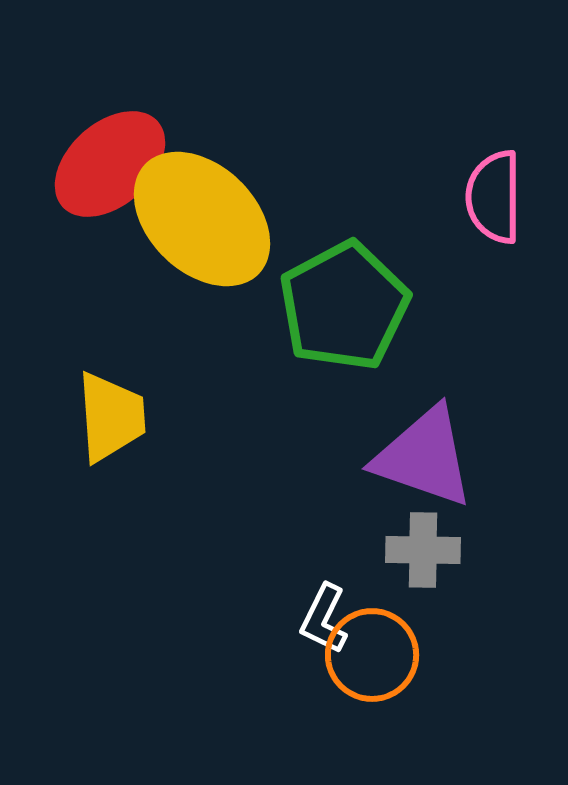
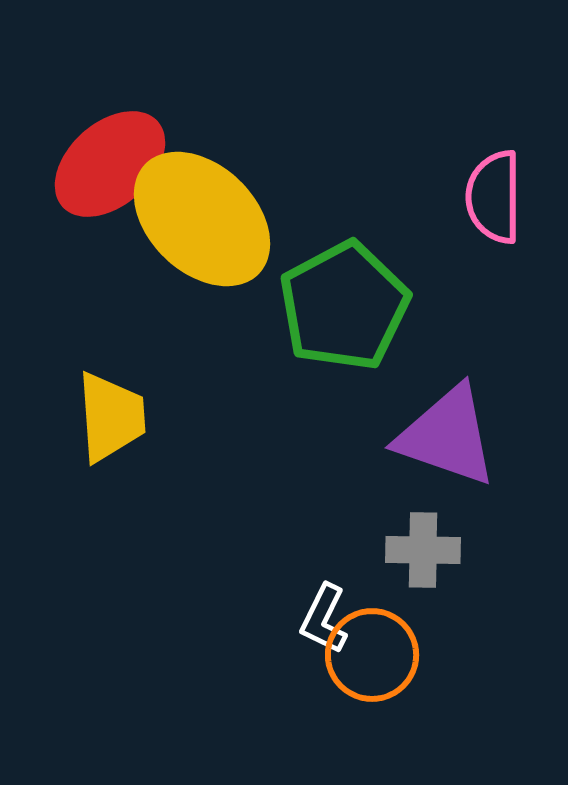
purple triangle: moved 23 px right, 21 px up
